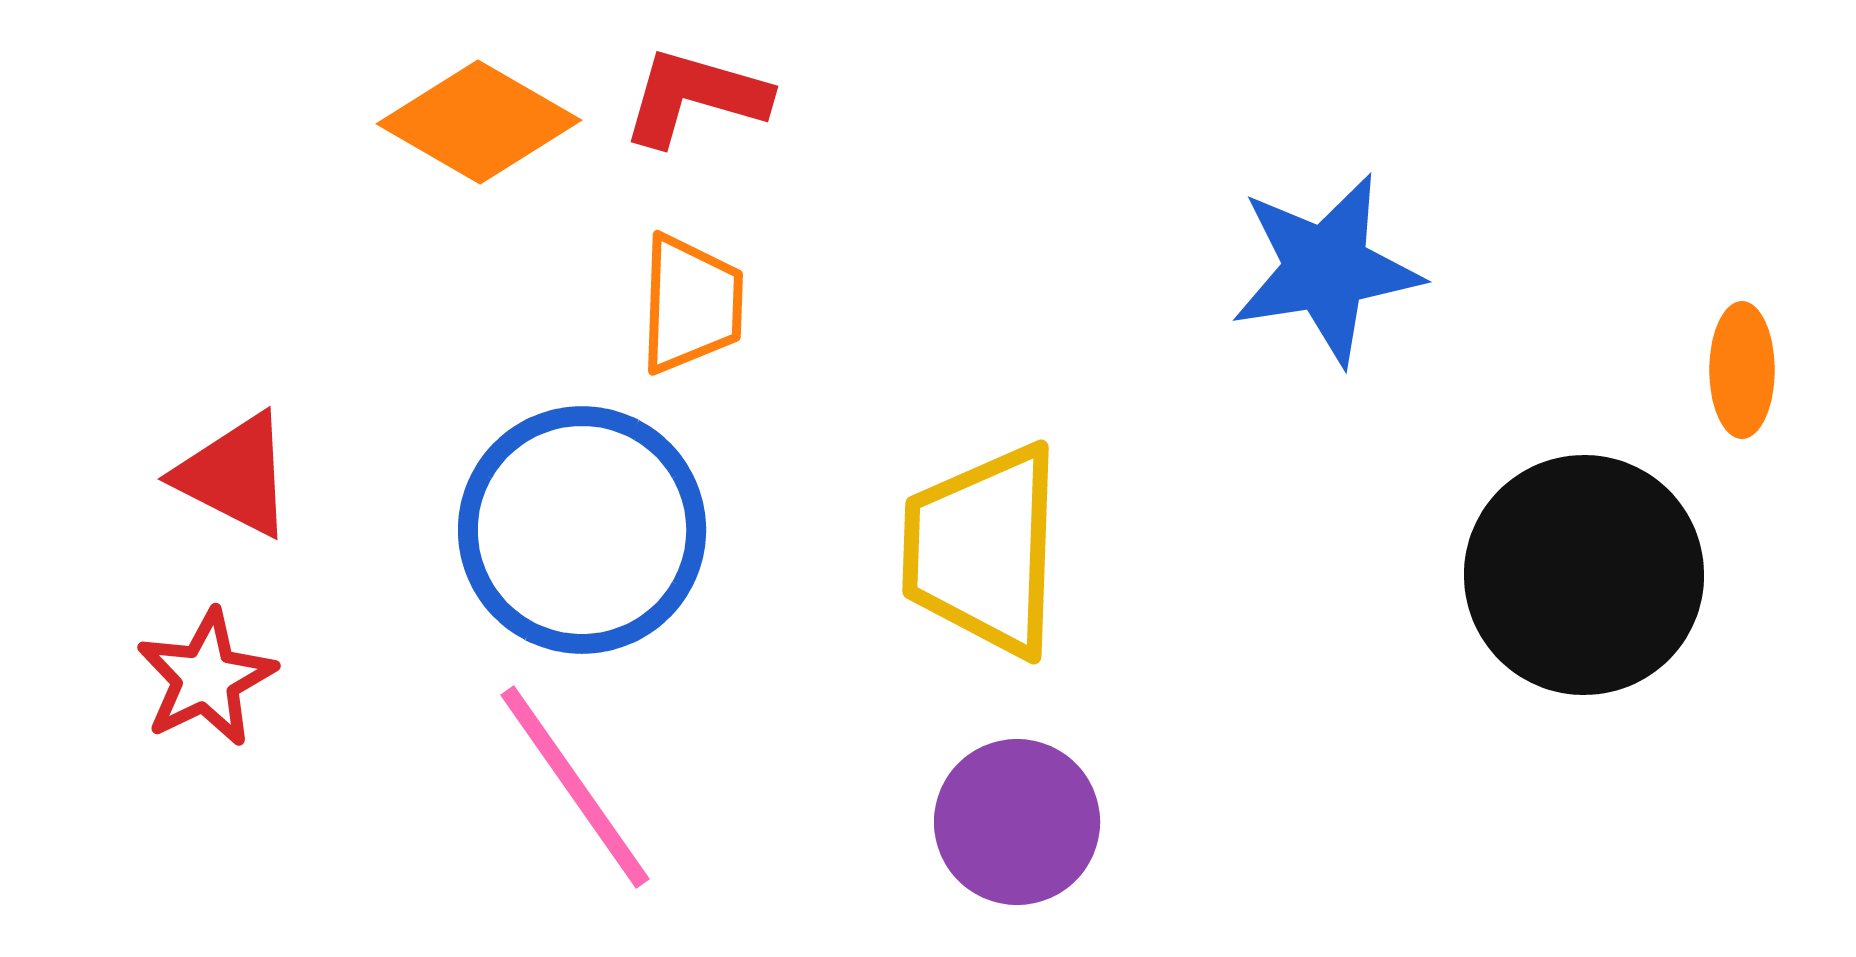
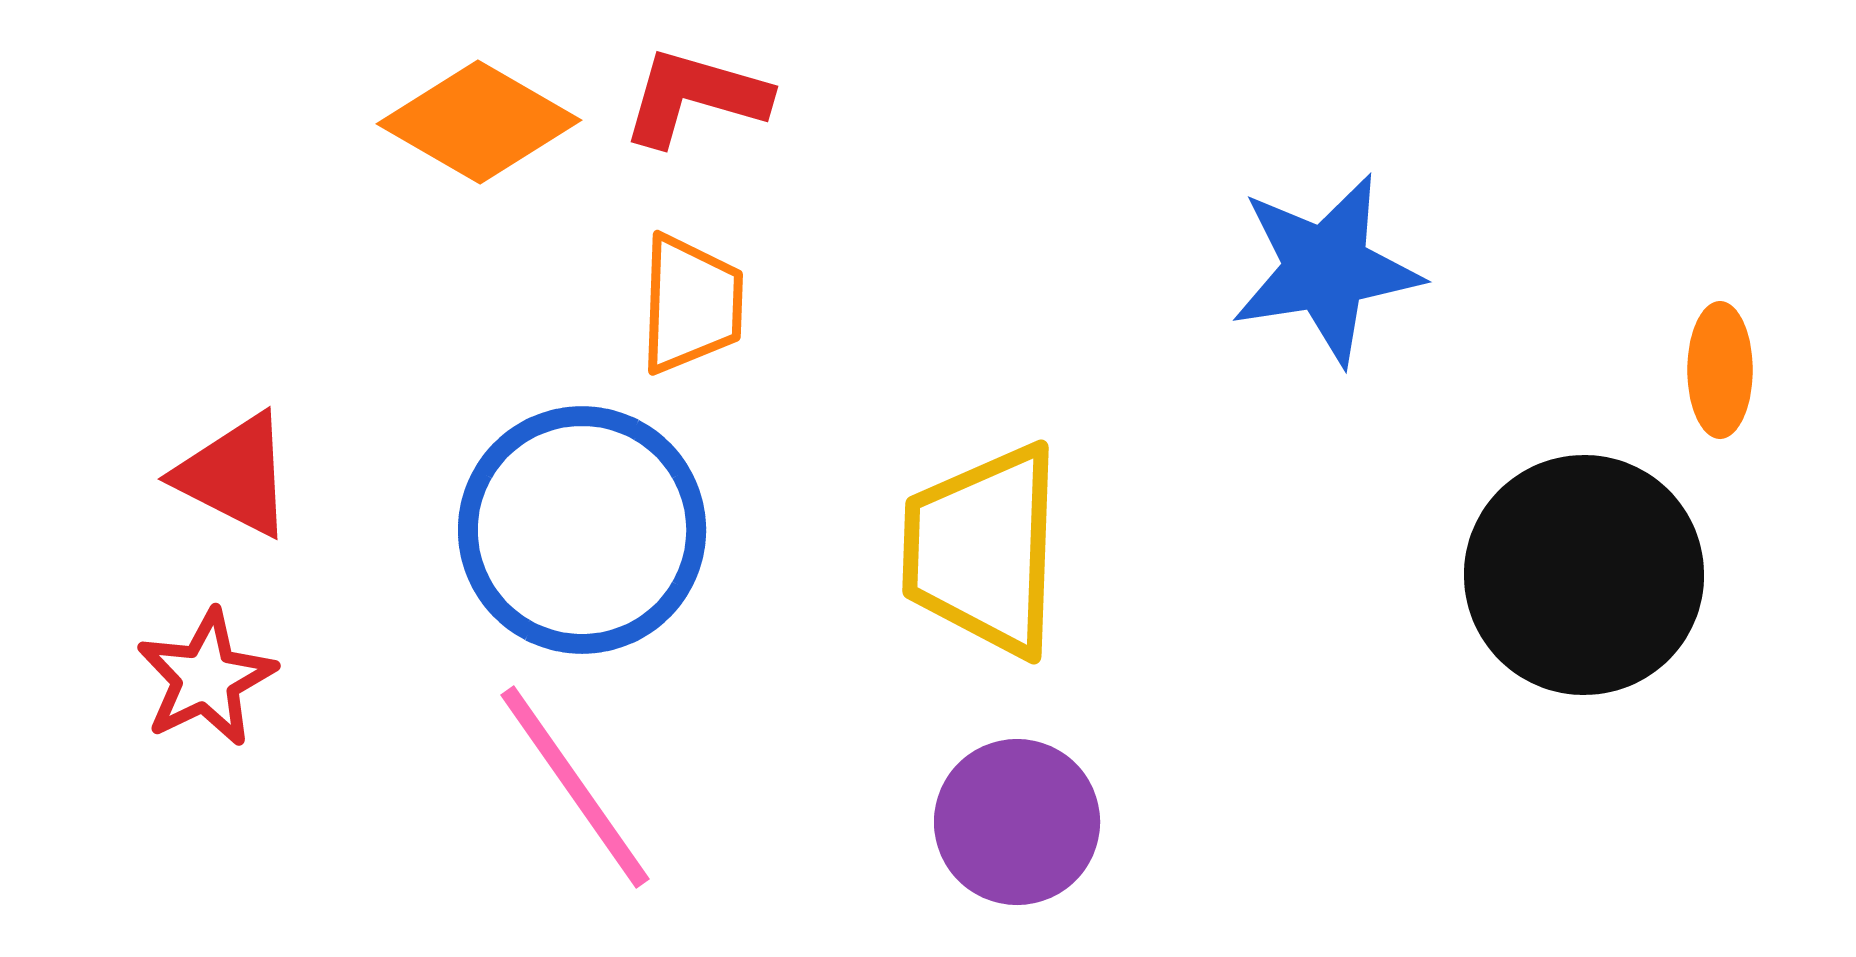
orange ellipse: moved 22 px left
